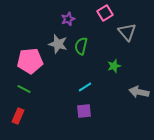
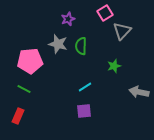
gray triangle: moved 5 px left, 1 px up; rotated 24 degrees clockwise
green semicircle: rotated 12 degrees counterclockwise
